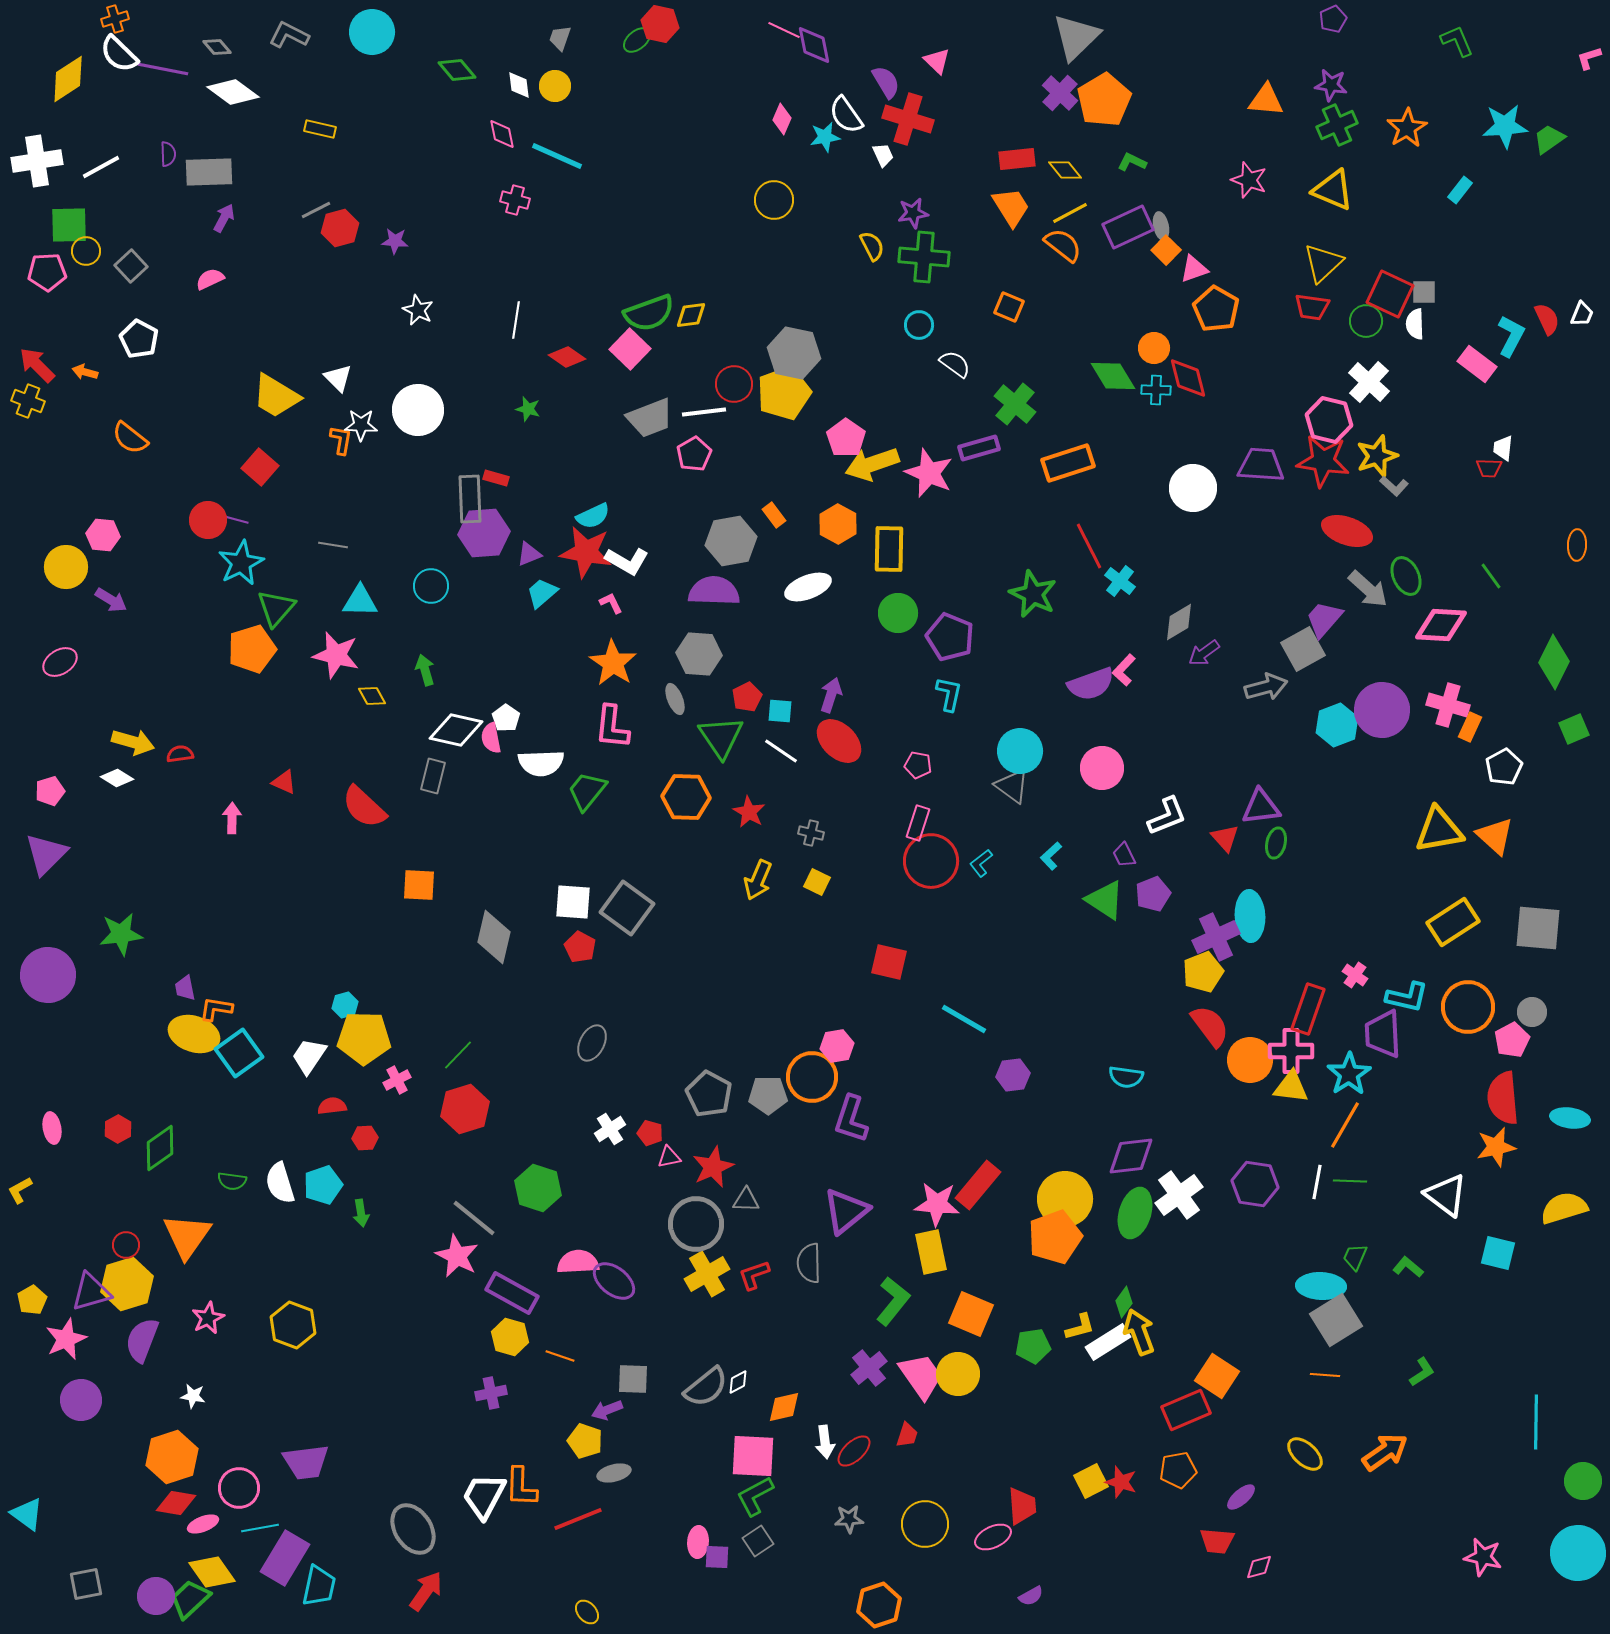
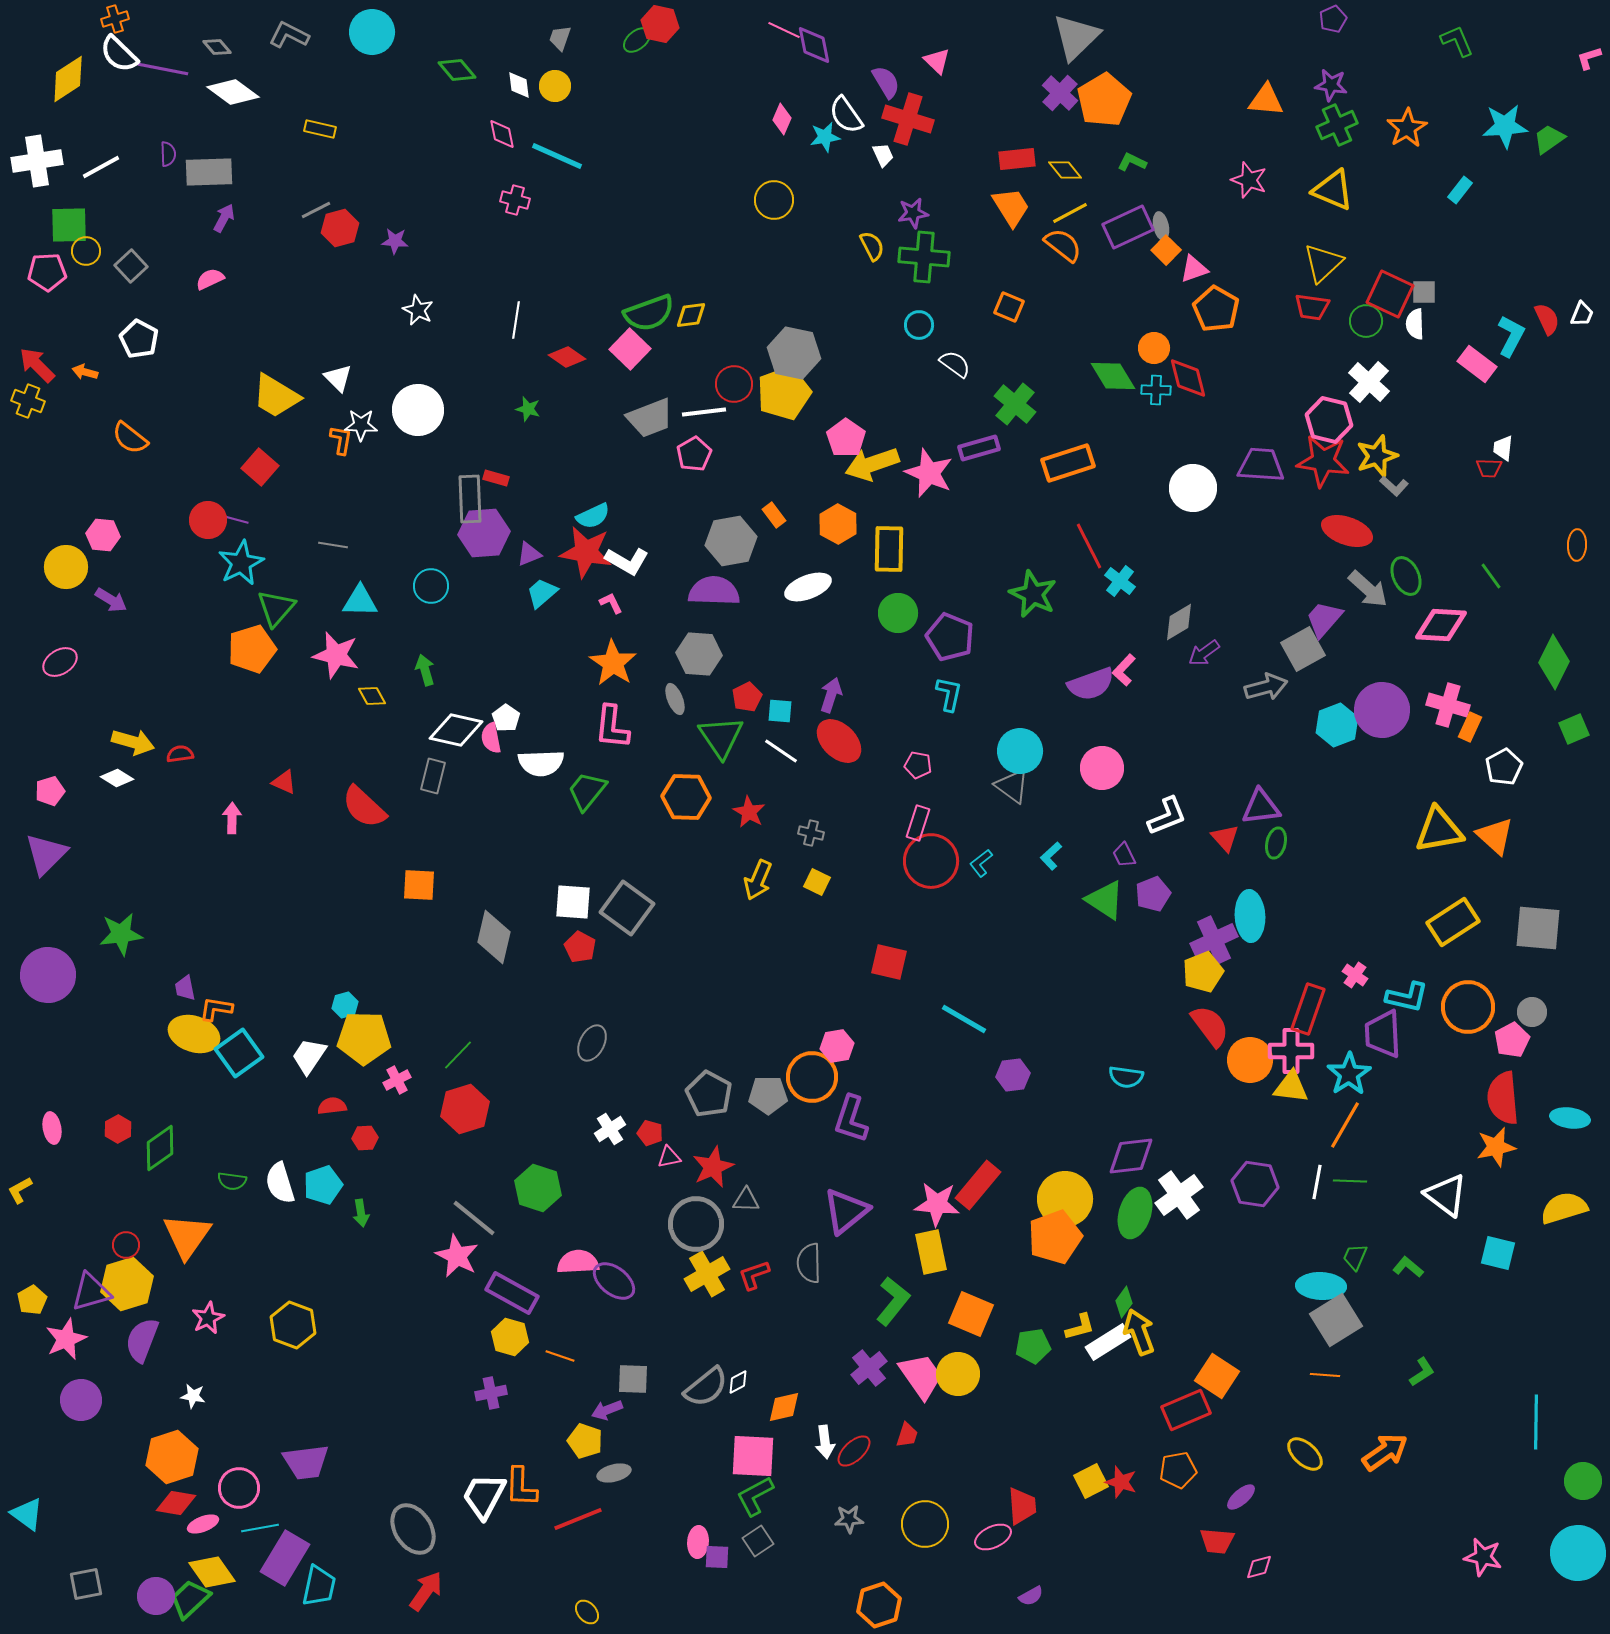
purple cross at (1216, 937): moved 2 px left, 3 px down
